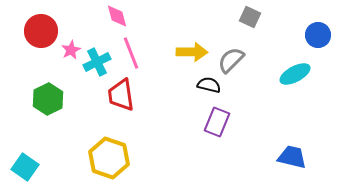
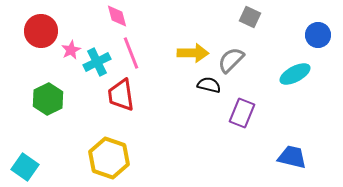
yellow arrow: moved 1 px right, 1 px down
purple rectangle: moved 25 px right, 9 px up
